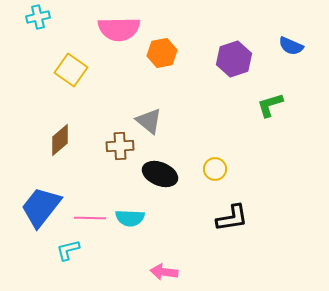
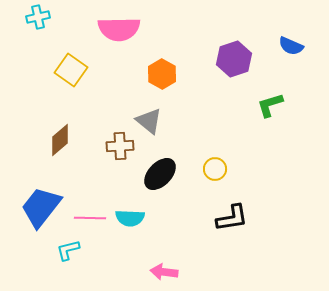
orange hexagon: moved 21 px down; rotated 20 degrees counterclockwise
black ellipse: rotated 68 degrees counterclockwise
